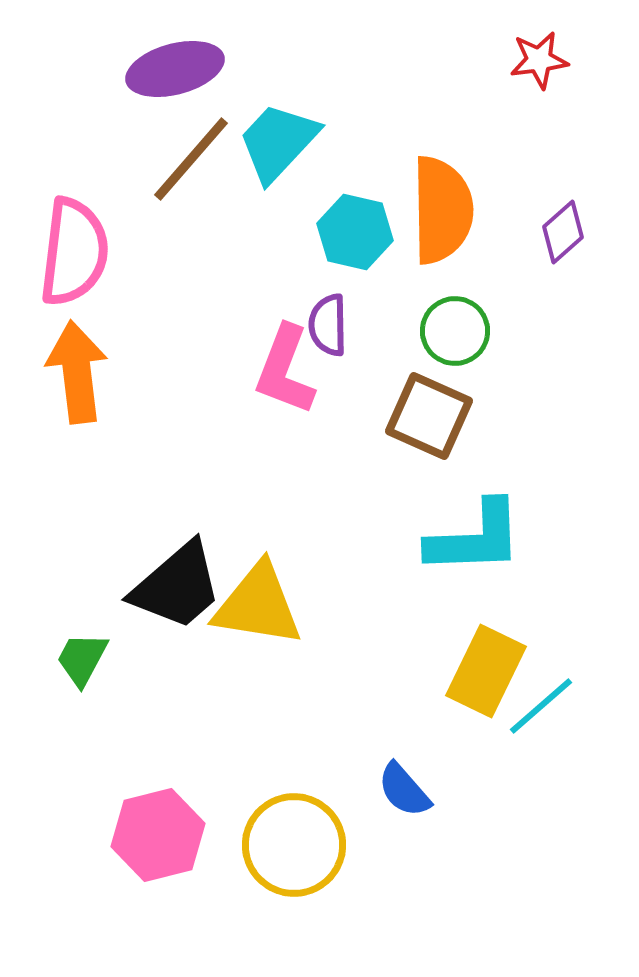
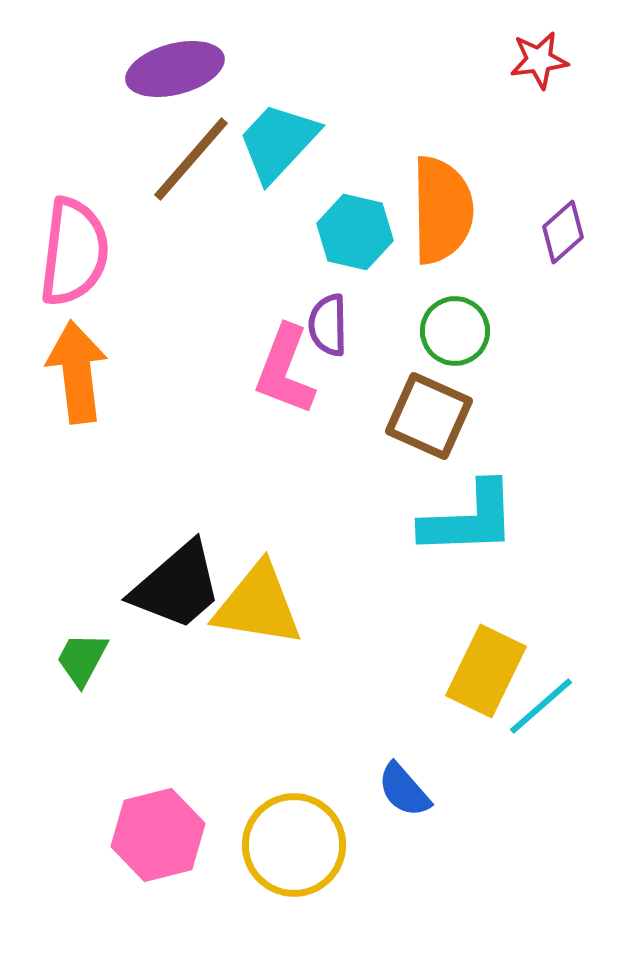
cyan L-shape: moved 6 px left, 19 px up
